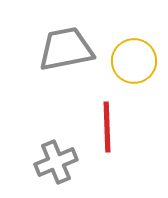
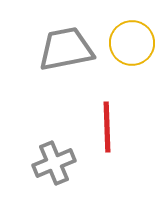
yellow circle: moved 2 px left, 18 px up
gray cross: moved 2 px left, 1 px down
